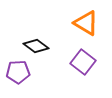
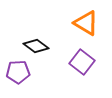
purple square: moved 1 px left
